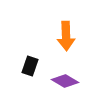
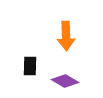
black rectangle: rotated 18 degrees counterclockwise
